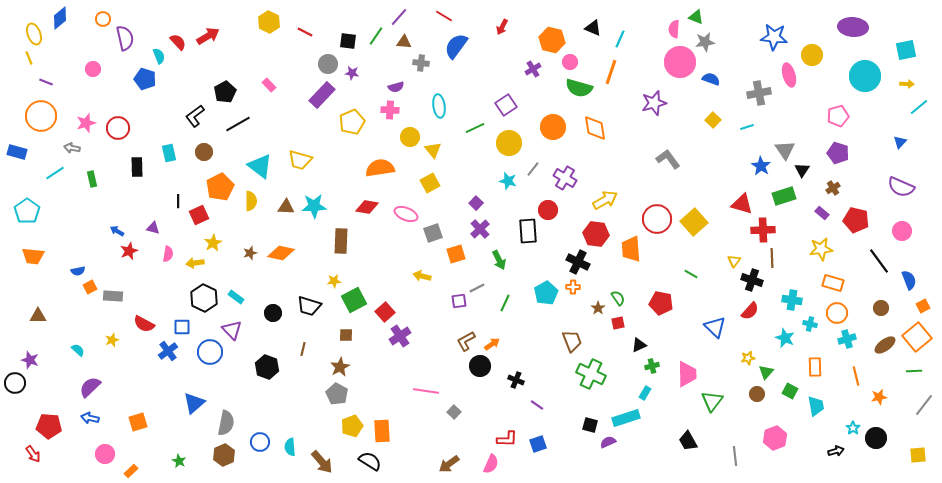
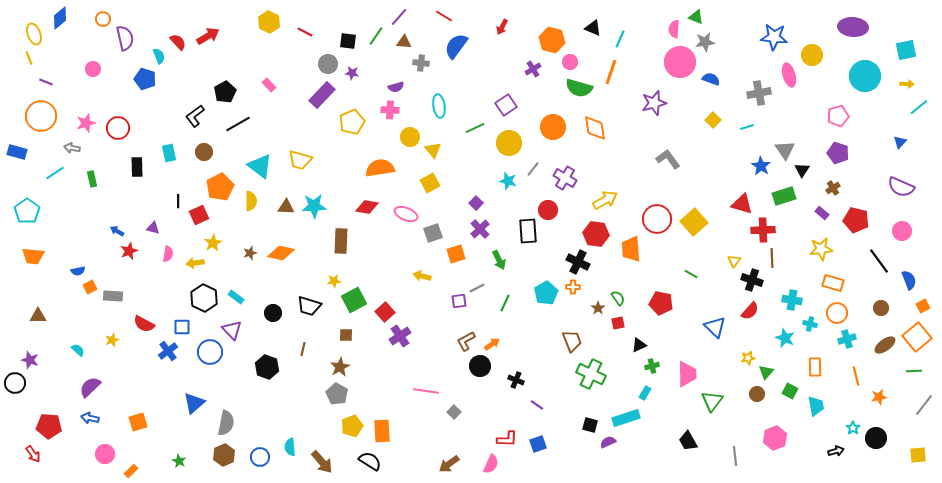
blue circle at (260, 442): moved 15 px down
